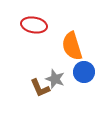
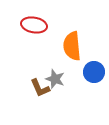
orange semicircle: rotated 12 degrees clockwise
blue circle: moved 10 px right
